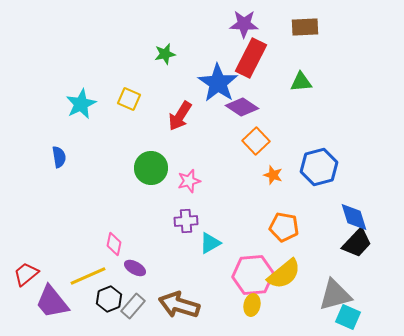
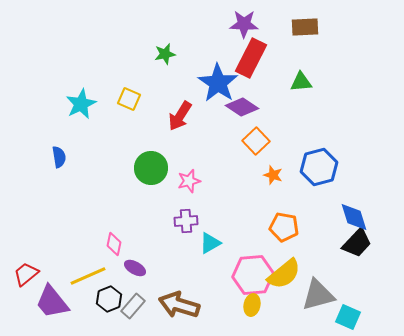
gray triangle: moved 17 px left
